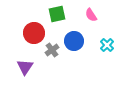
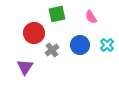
pink semicircle: moved 2 px down
blue circle: moved 6 px right, 4 px down
